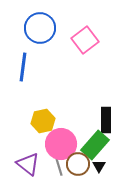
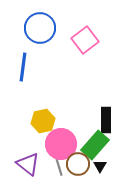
black triangle: moved 1 px right
